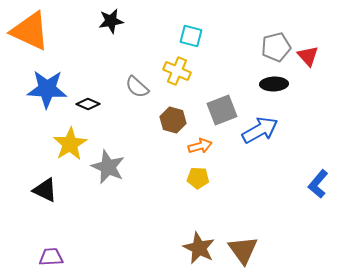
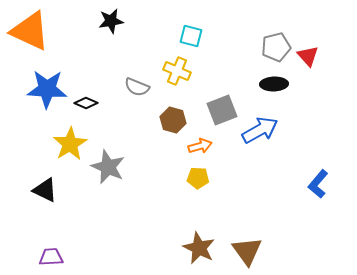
gray semicircle: rotated 20 degrees counterclockwise
black diamond: moved 2 px left, 1 px up
brown triangle: moved 4 px right, 1 px down
